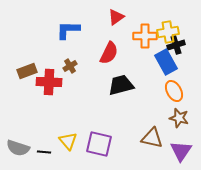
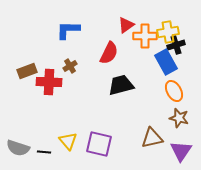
red triangle: moved 10 px right, 8 px down
brown triangle: rotated 25 degrees counterclockwise
